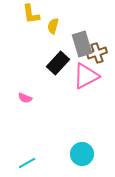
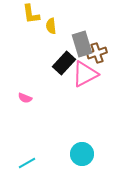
yellow semicircle: moved 2 px left; rotated 21 degrees counterclockwise
black rectangle: moved 6 px right
pink triangle: moved 1 px left, 2 px up
